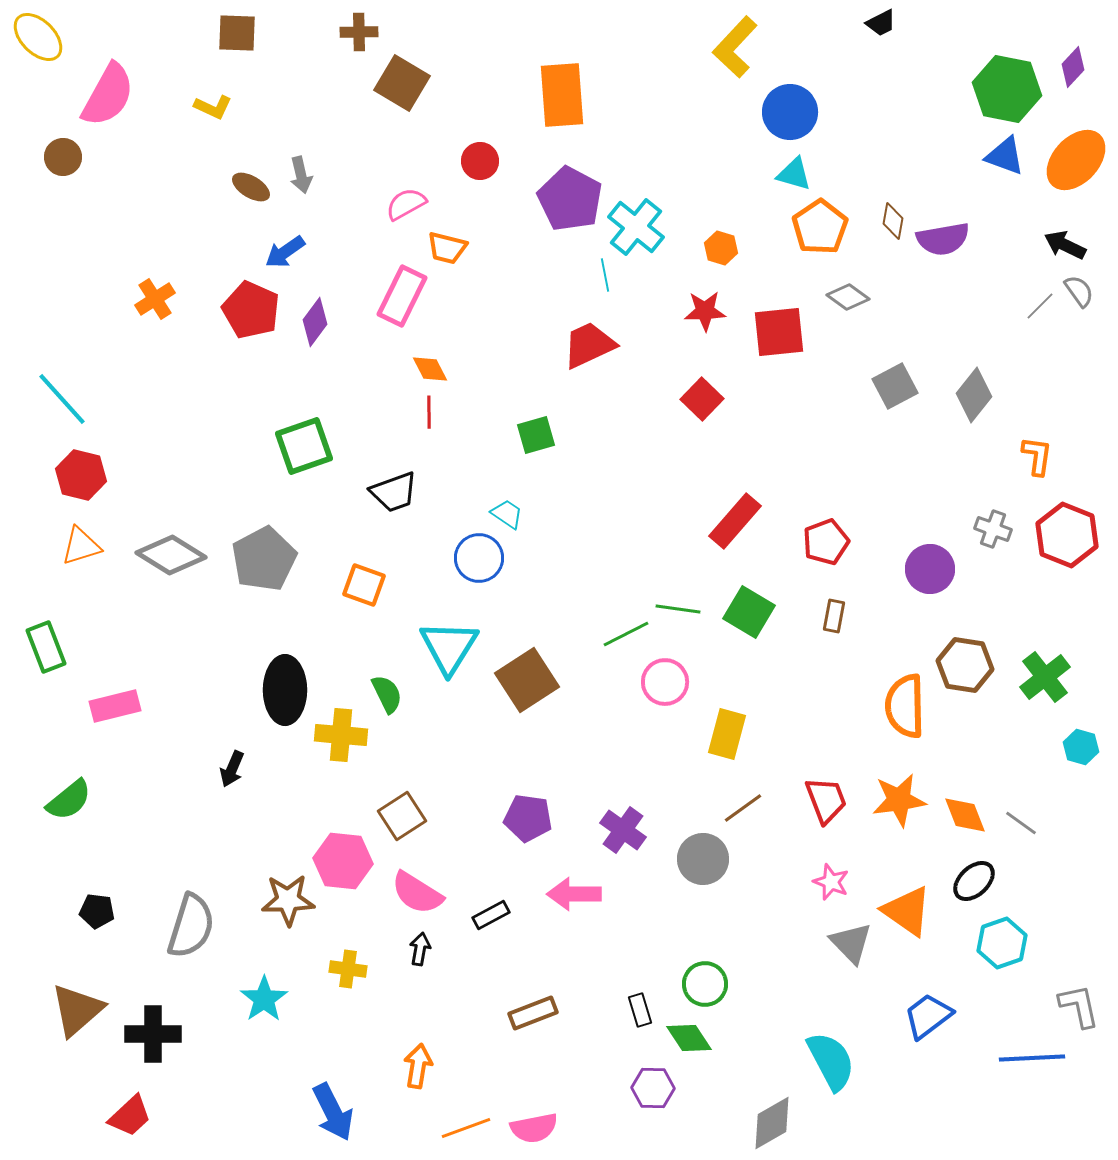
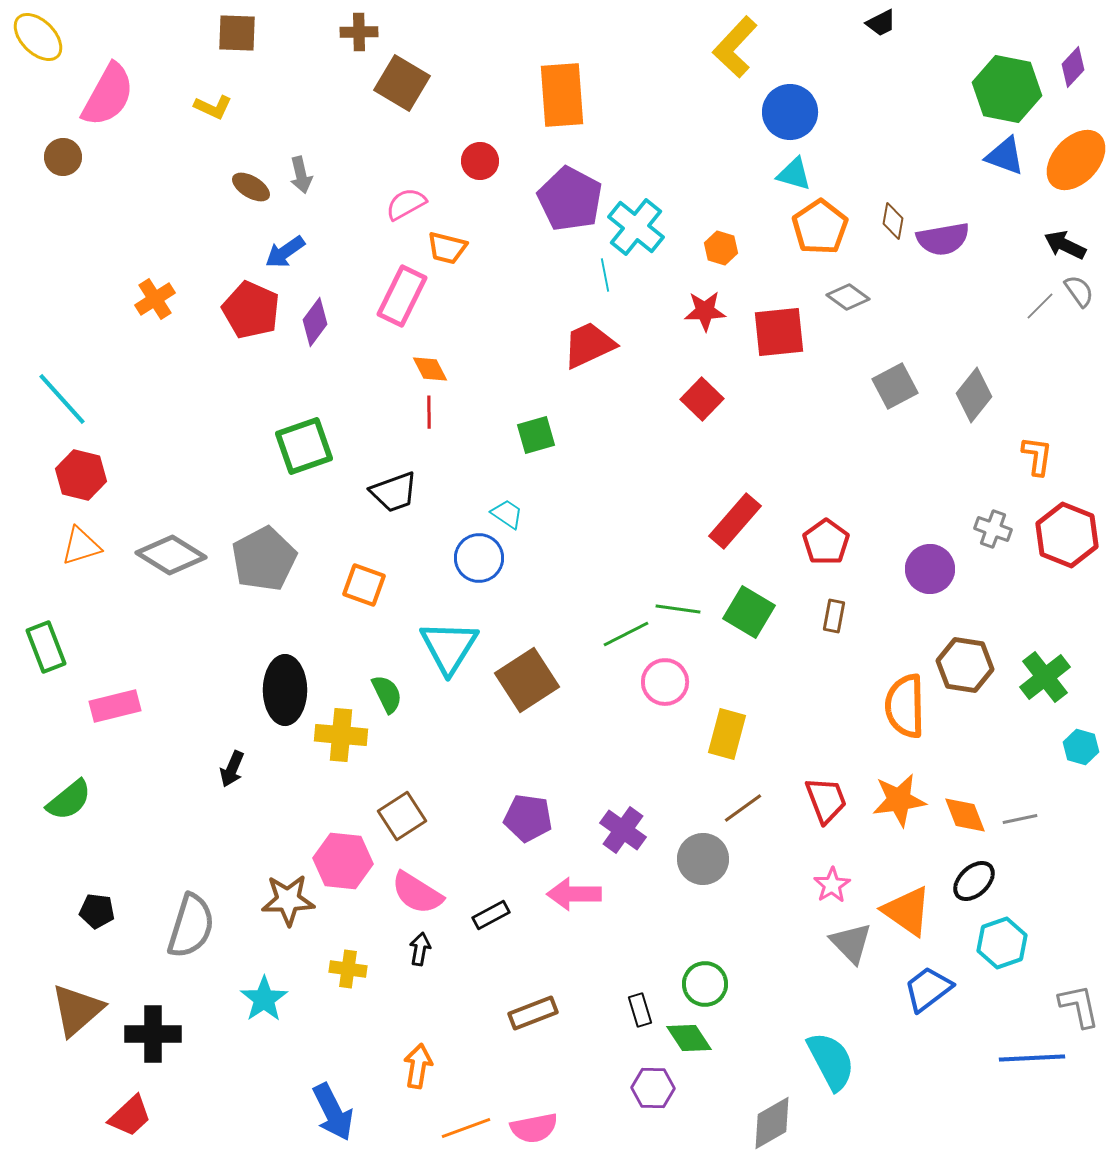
red pentagon at (826, 542): rotated 15 degrees counterclockwise
gray line at (1021, 823): moved 1 px left, 4 px up; rotated 48 degrees counterclockwise
pink star at (831, 882): moved 1 px right, 3 px down; rotated 18 degrees clockwise
blue trapezoid at (928, 1016): moved 27 px up
